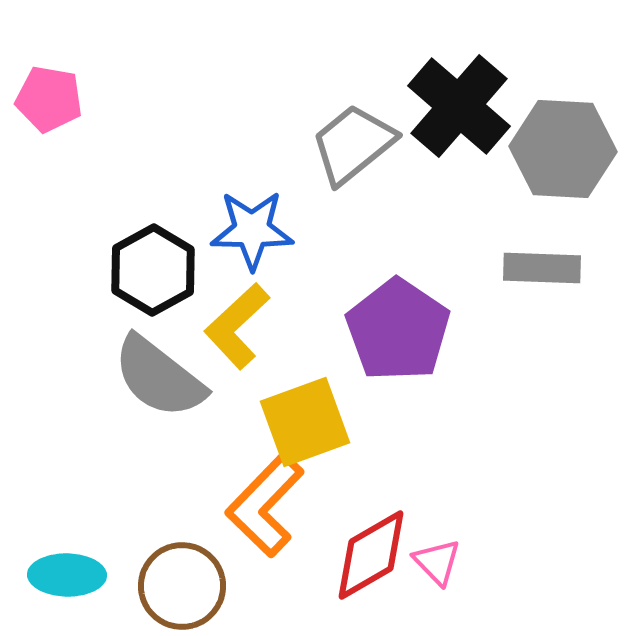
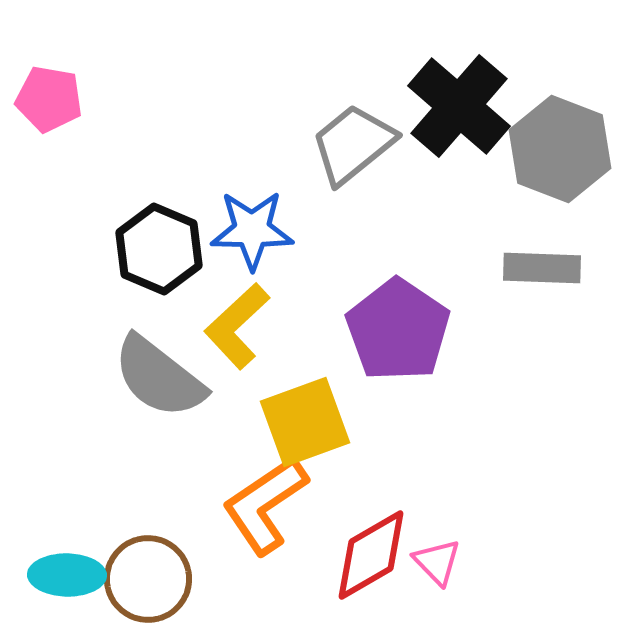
gray hexagon: moved 3 px left; rotated 18 degrees clockwise
black hexagon: moved 6 px right, 21 px up; rotated 8 degrees counterclockwise
orange L-shape: rotated 12 degrees clockwise
brown circle: moved 34 px left, 7 px up
